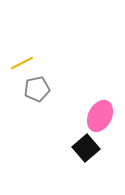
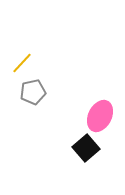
yellow line: rotated 20 degrees counterclockwise
gray pentagon: moved 4 px left, 3 px down
